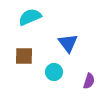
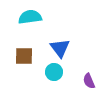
cyan semicircle: rotated 15 degrees clockwise
blue triangle: moved 8 px left, 5 px down
purple semicircle: rotated 140 degrees clockwise
